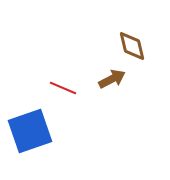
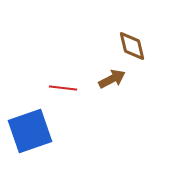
red line: rotated 16 degrees counterclockwise
